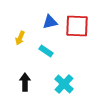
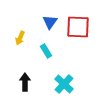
blue triangle: rotated 42 degrees counterclockwise
red square: moved 1 px right, 1 px down
cyan rectangle: rotated 24 degrees clockwise
